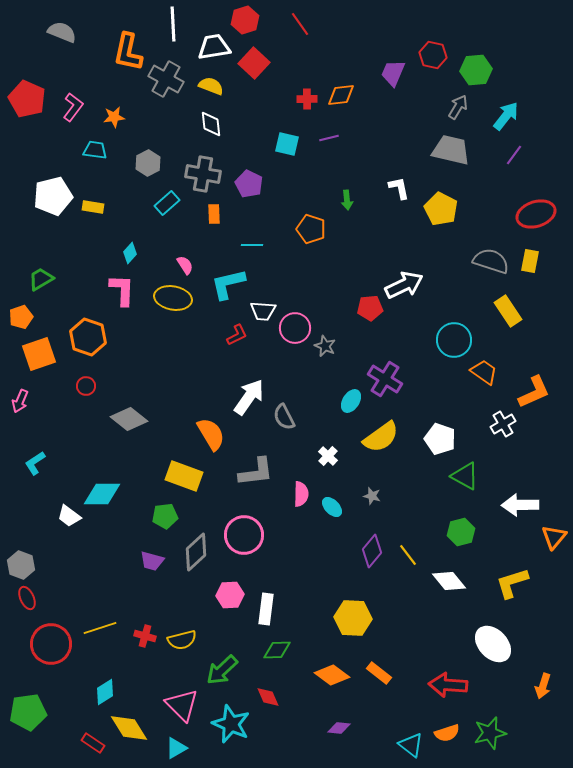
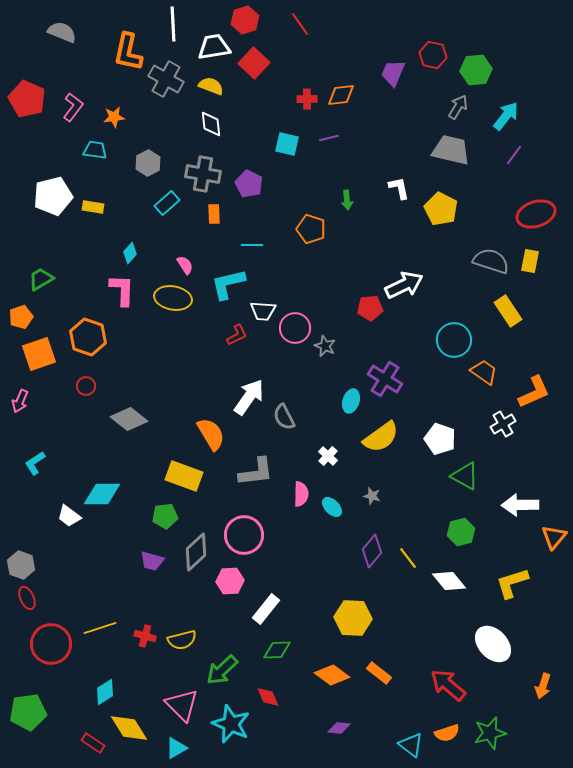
cyan ellipse at (351, 401): rotated 15 degrees counterclockwise
yellow line at (408, 555): moved 3 px down
pink hexagon at (230, 595): moved 14 px up
white rectangle at (266, 609): rotated 32 degrees clockwise
red arrow at (448, 685): rotated 36 degrees clockwise
